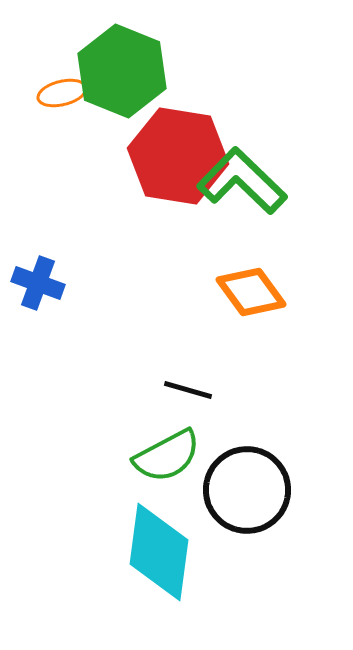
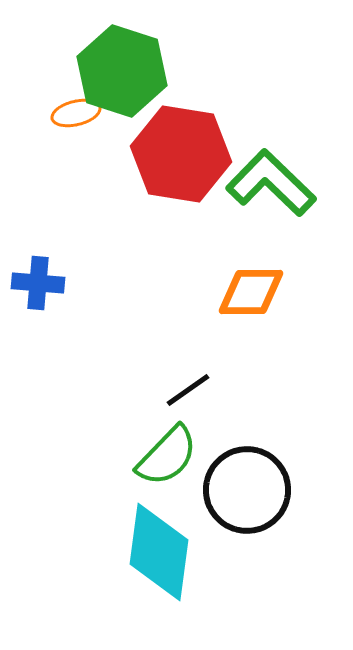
green hexagon: rotated 4 degrees counterclockwise
orange ellipse: moved 14 px right, 20 px down
red hexagon: moved 3 px right, 2 px up
green L-shape: moved 29 px right, 2 px down
blue cross: rotated 15 degrees counterclockwise
orange diamond: rotated 54 degrees counterclockwise
black line: rotated 51 degrees counterclockwise
green semicircle: rotated 18 degrees counterclockwise
